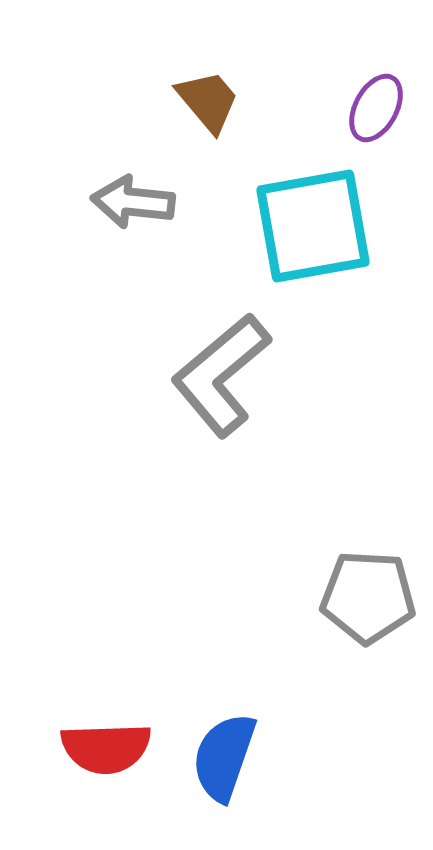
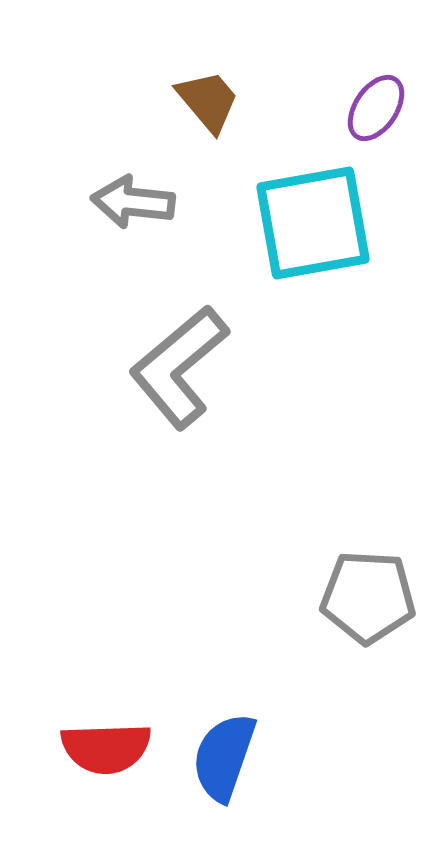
purple ellipse: rotated 6 degrees clockwise
cyan square: moved 3 px up
gray L-shape: moved 42 px left, 8 px up
